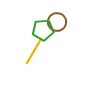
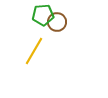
green pentagon: moved 15 px up
